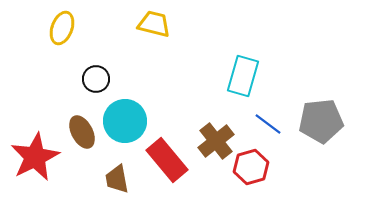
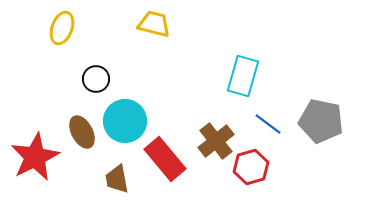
gray pentagon: rotated 18 degrees clockwise
red rectangle: moved 2 px left, 1 px up
